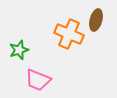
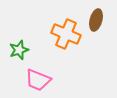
orange cross: moved 3 px left
